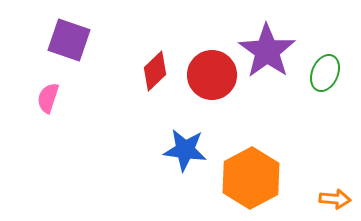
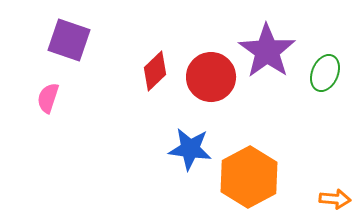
red circle: moved 1 px left, 2 px down
blue star: moved 5 px right, 1 px up
orange hexagon: moved 2 px left, 1 px up
